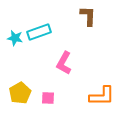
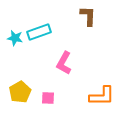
yellow pentagon: moved 1 px up
